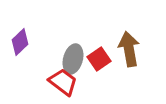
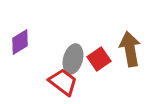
purple diamond: rotated 12 degrees clockwise
brown arrow: moved 1 px right
